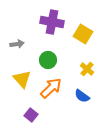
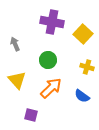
yellow square: rotated 12 degrees clockwise
gray arrow: moved 2 px left; rotated 104 degrees counterclockwise
yellow cross: moved 2 px up; rotated 24 degrees counterclockwise
yellow triangle: moved 5 px left, 1 px down
purple square: rotated 24 degrees counterclockwise
